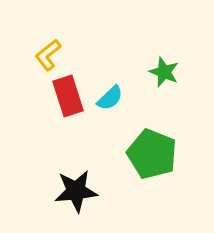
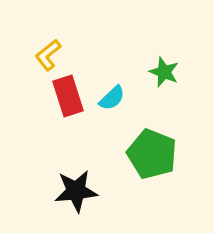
cyan semicircle: moved 2 px right
